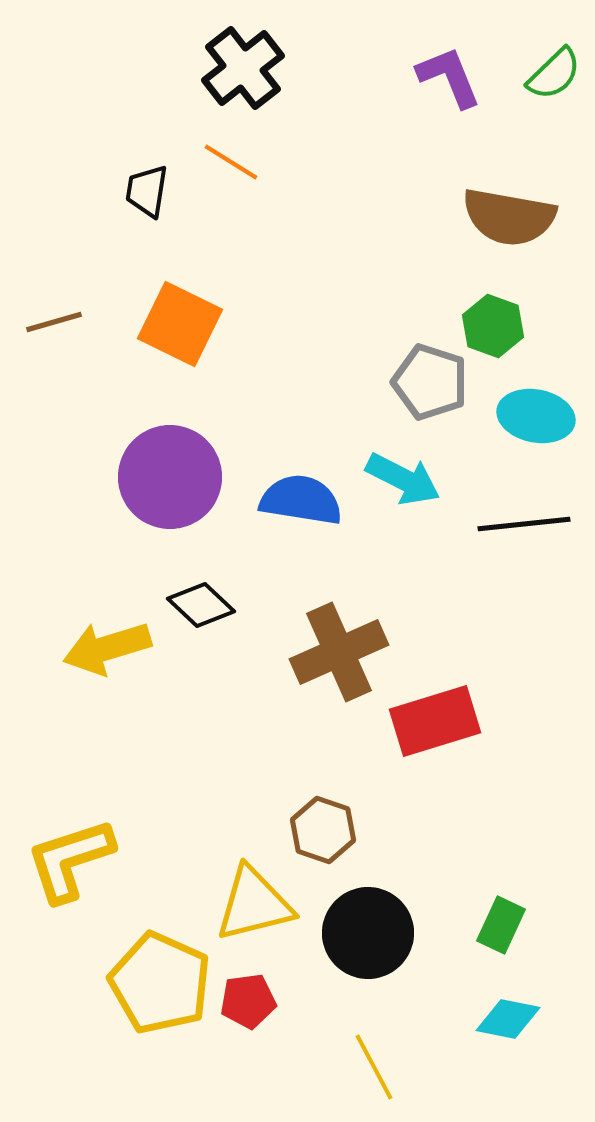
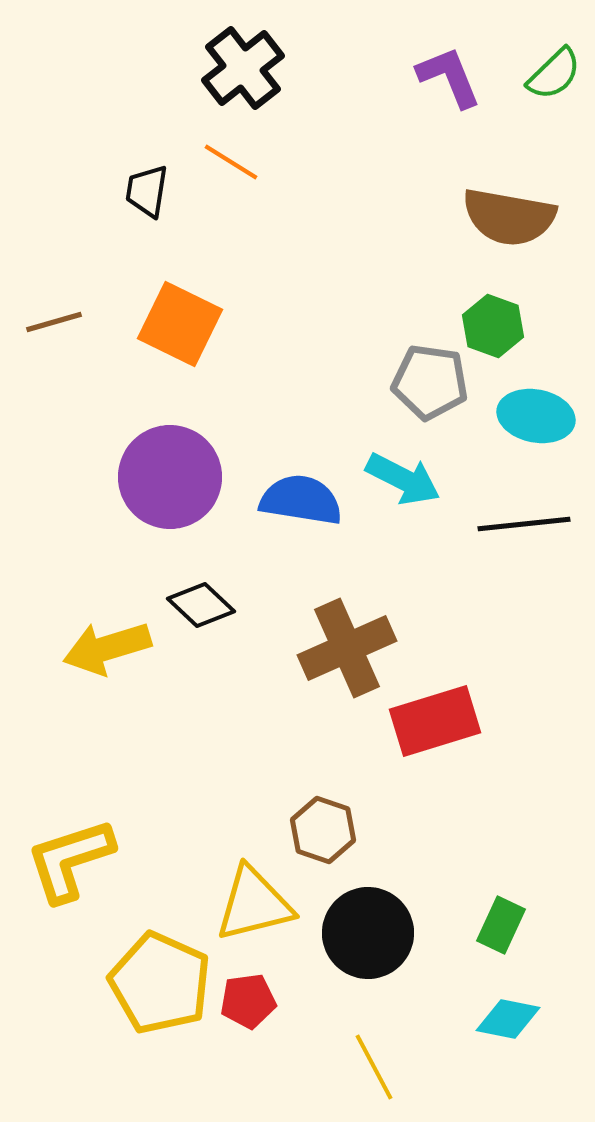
gray pentagon: rotated 10 degrees counterclockwise
brown cross: moved 8 px right, 4 px up
